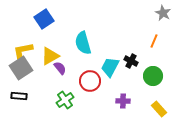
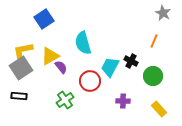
purple semicircle: moved 1 px right, 1 px up
